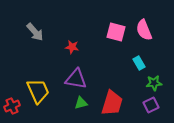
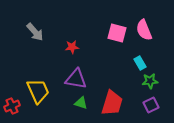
pink square: moved 1 px right, 1 px down
red star: rotated 16 degrees counterclockwise
cyan rectangle: moved 1 px right
green star: moved 4 px left, 2 px up
green triangle: rotated 32 degrees clockwise
